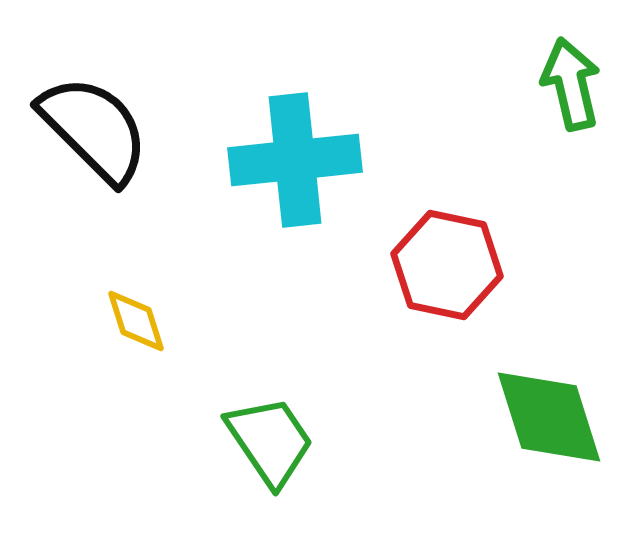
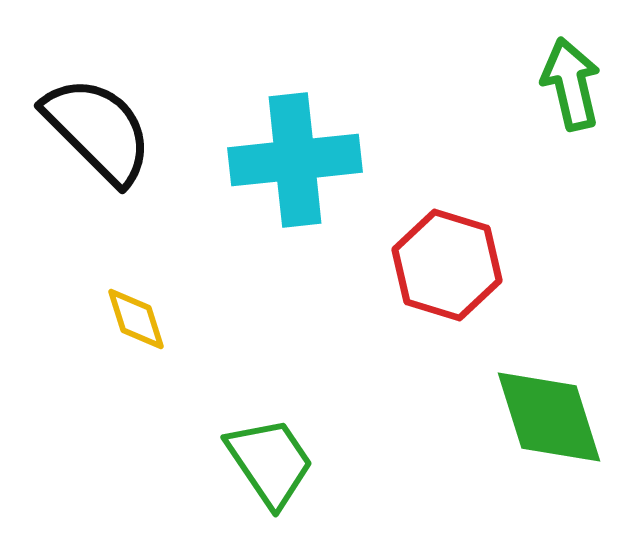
black semicircle: moved 4 px right, 1 px down
red hexagon: rotated 5 degrees clockwise
yellow diamond: moved 2 px up
green trapezoid: moved 21 px down
